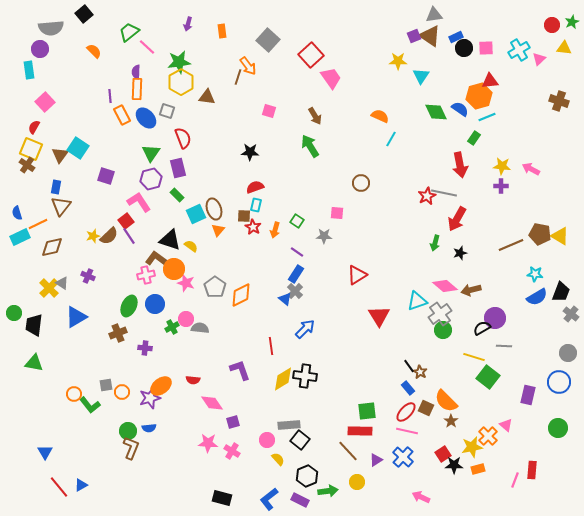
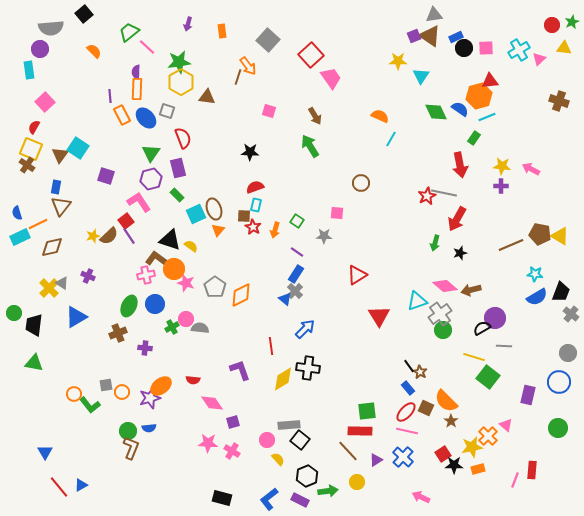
black cross at (305, 376): moved 3 px right, 8 px up
